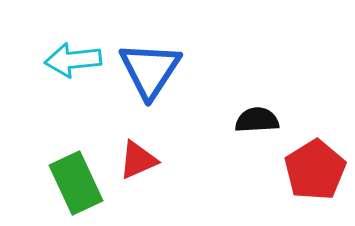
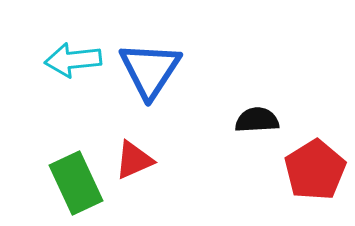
red triangle: moved 4 px left
